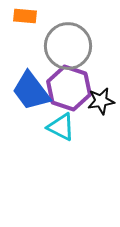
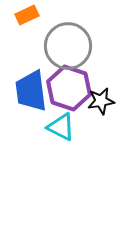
orange rectangle: moved 2 px right, 1 px up; rotated 30 degrees counterclockwise
blue trapezoid: rotated 30 degrees clockwise
